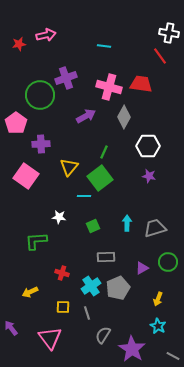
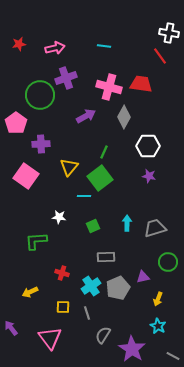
pink arrow at (46, 35): moved 9 px right, 13 px down
purple triangle at (142, 268): moved 1 px right, 9 px down; rotated 16 degrees clockwise
